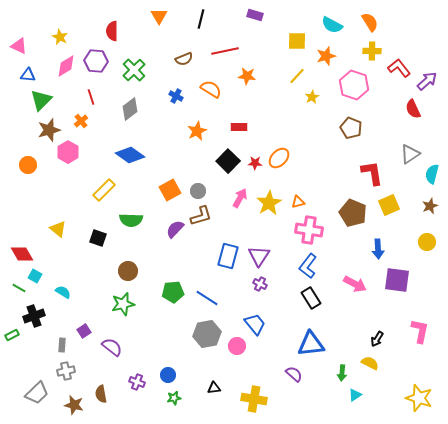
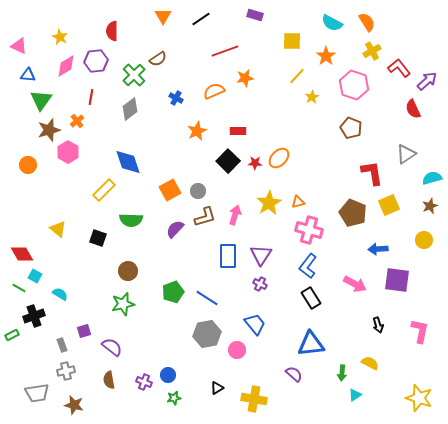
orange triangle at (159, 16): moved 4 px right
black line at (201, 19): rotated 42 degrees clockwise
orange semicircle at (370, 22): moved 3 px left
cyan semicircle at (332, 25): moved 2 px up
yellow square at (297, 41): moved 5 px left
red line at (225, 51): rotated 8 degrees counterclockwise
yellow cross at (372, 51): rotated 30 degrees counterclockwise
orange star at (326, 56): rotated 18 degrees counterclockwise
brown semicircle at (184, 59): moved 26 px left; rotated 12 degrees counterclockwise
purple hexagon at (96, 61): rotated 10 degrees counterclockwise
green cross at (134, 70): moved 5 px down
orange star at (247, 76): moved 2 px left, 2 px down; rotated 18 degrees counterclockwise
orange semicircle at (211, 89): moved 3 px right, 2 px down; rotated 55 degrees counterclockwise
blue cross at (176, 96): moved 2 px down
red line at (91, 97): rotated 28 degrees clockwise
green triangle at (41, 100): rotated 10 degrees counterclockwise
orange cross at (81, 121): moved 4 px left
red rectangle at (239, 127): moved 1 px left, 4 px down
gray triangle at (410, 154): moved 4 px left
blue diamond at (130, 155): moved 2 px left, 7 px down; rotated 36 degrees clockwise
cyan semicircle at (432, 174): moved 4 px down; rotated 60 degrees clockwise
pink arrow at (240, 198): moved 5 px left, 17 px down; rotated 12 degrees counterclockwise
brown L-shape at (201, 216): moved 4 px right, 1 px down
pink cross at (309, 230): rotated 8 degrees clockwise
yellow circle at (427, 242): moved 3 px left, 2 px up
blue arrow at (378, 249): rotated 90 degrees clockwise
blue rectangle at (228, 256): rotated 15 degrees counterclockwise
purple triangle at (259, 256): moved 2 px right, 1 px up
cyan semicircle at (63, 292): moved 3 px left, 2 px down
green pentagon at (173, 292): rotated 15 degrees counterclockwise
purple square at (84, 331): rotated 16 degrees clockwise
black arrow at (377, 339): moved 1 px right, 14 px up; rotated 49 degrees counterclockwise
gray rectangle at (62, 345): rotated 24 degrees counterclockwise
pink circle at (237, 346): moved 4 px down
purple cross at (137, 382): moved 7 px right
black triangle at (214, 388): moved 3 px right; rotated 24 degrees counterclockwise
gray trapezoid at (37, 393): rotated 35 degrees clockwise
brown semicircle at (101, 394): moved 8 px right, 14 px up
